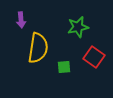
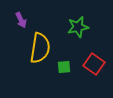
purple arrow: rotated 21 degrees counterclockwise
yellow semicircle: moved 2 px right
red square: moved 7 px down
